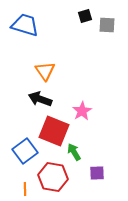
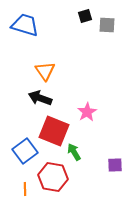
black arrow: moved 1 px up
pink star: moved 5 px right, 1 px down
purple square: moved 18 px right, 8 px up
